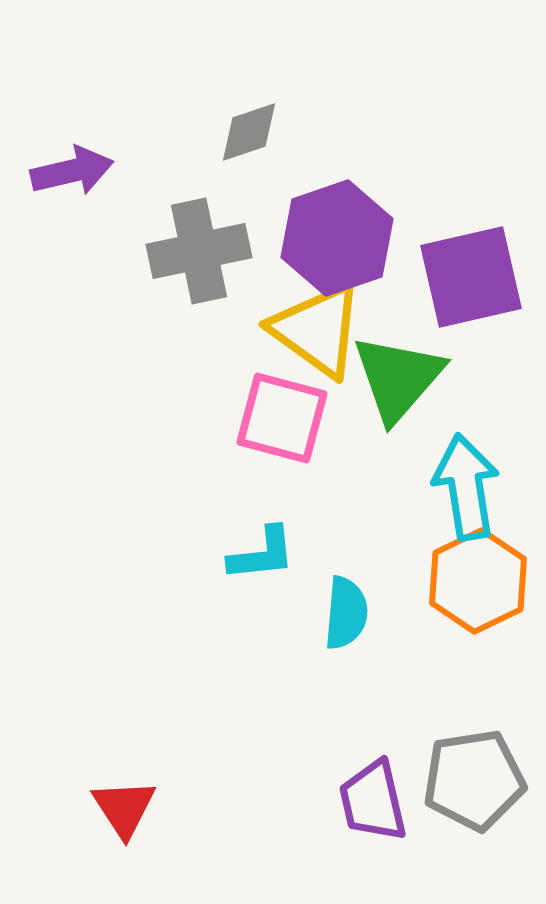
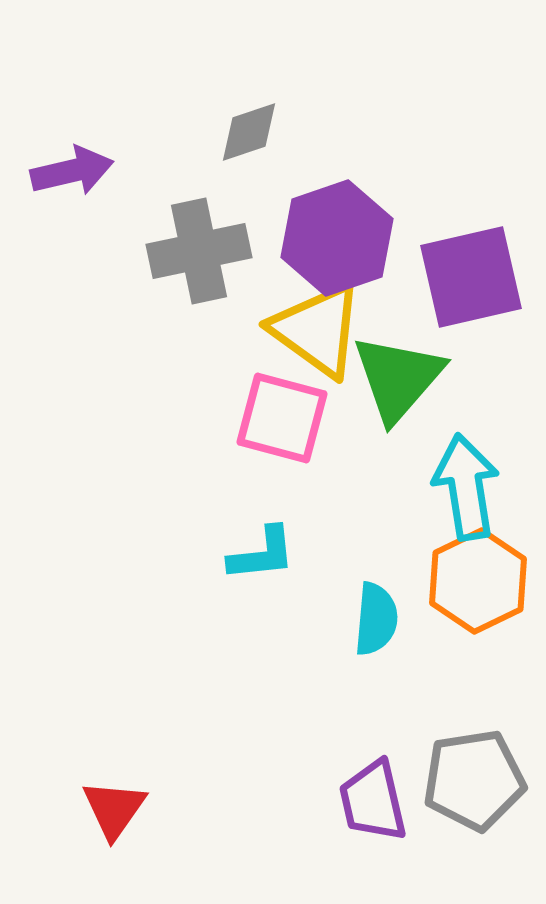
cyan semicircle: moved 30 px right, 6 px down
red triangle: moved 10 px left, 1 px down; rotated 8 degrees clockwise
